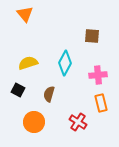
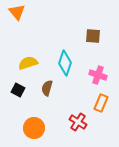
orange triangle: moved 8 px left, 2 px up
brown square: moved 1 px right
cyan diamond: rotated 10 degrees counterclockwise
pink cross: rotated 24 degrees clockwise
brown semicircle: moved 2 px left, 6 px up
orange rectangle: rotated 36 degrees clockwise
orange circle: moved 6 px down
